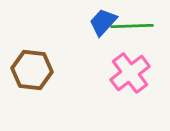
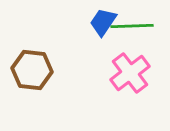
blue trapezoid: rotated 8 degrees counterclockwise
